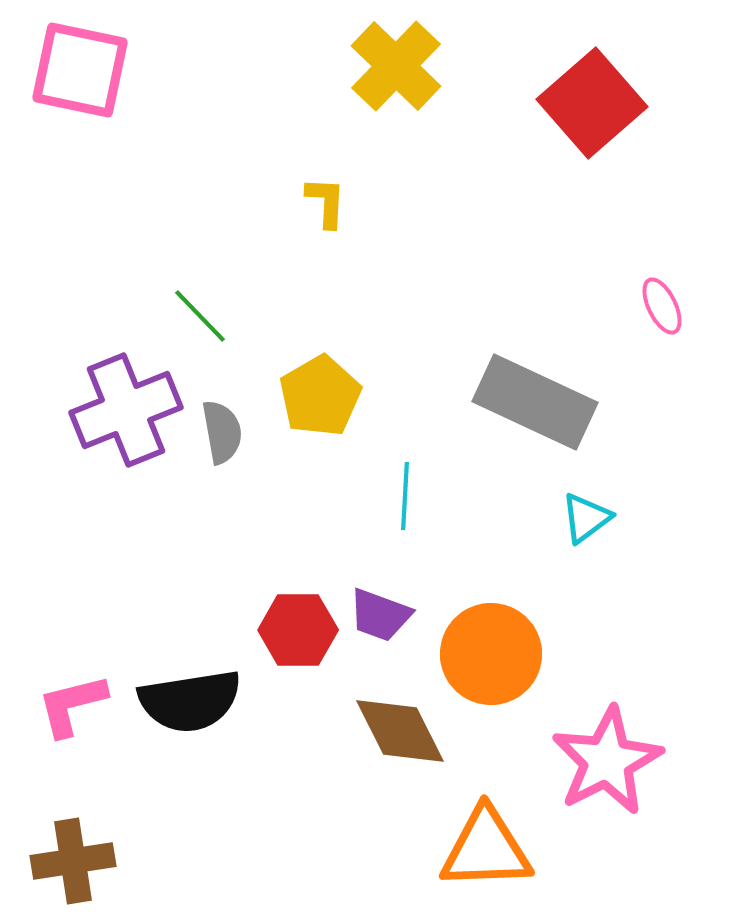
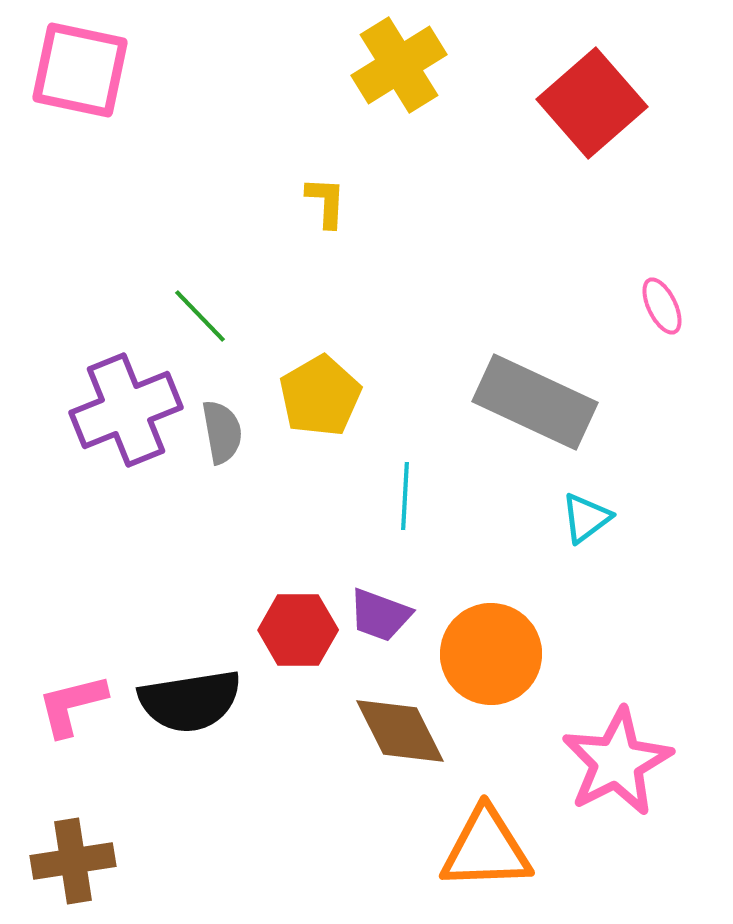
yellow cross: moved 3 px right, 1 px up; rotated 14 degrees clockwise
pink star: moved 10 px right, 1 px down
